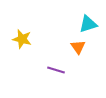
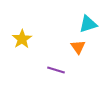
yellow star: rotated 24 degrees clockwise
